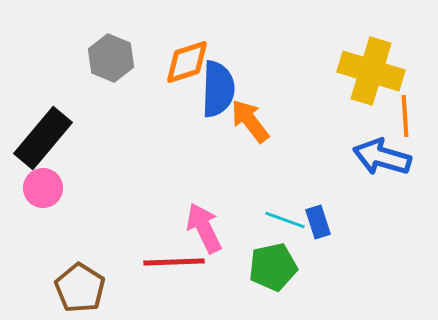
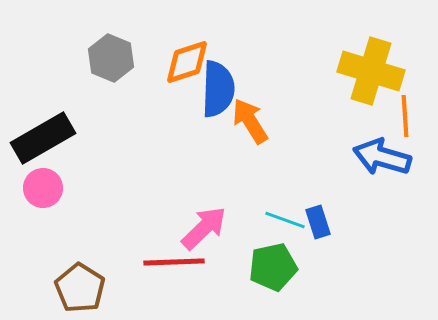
orange arrow: rotated 6 degrees clockwise
black rectangle: rotated 20 degrees clockwise
pink arrow: rotated 72 degrees clockwise
